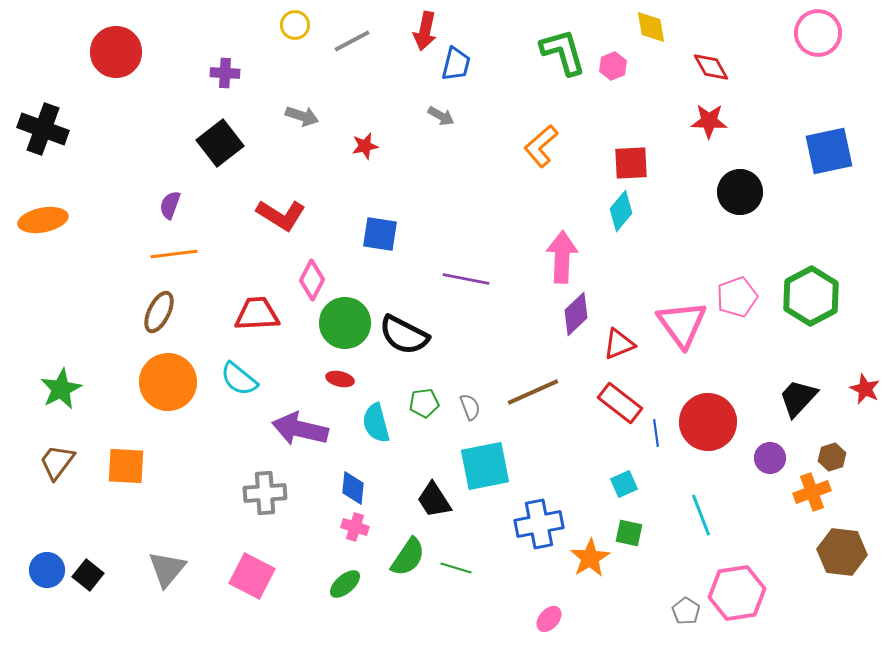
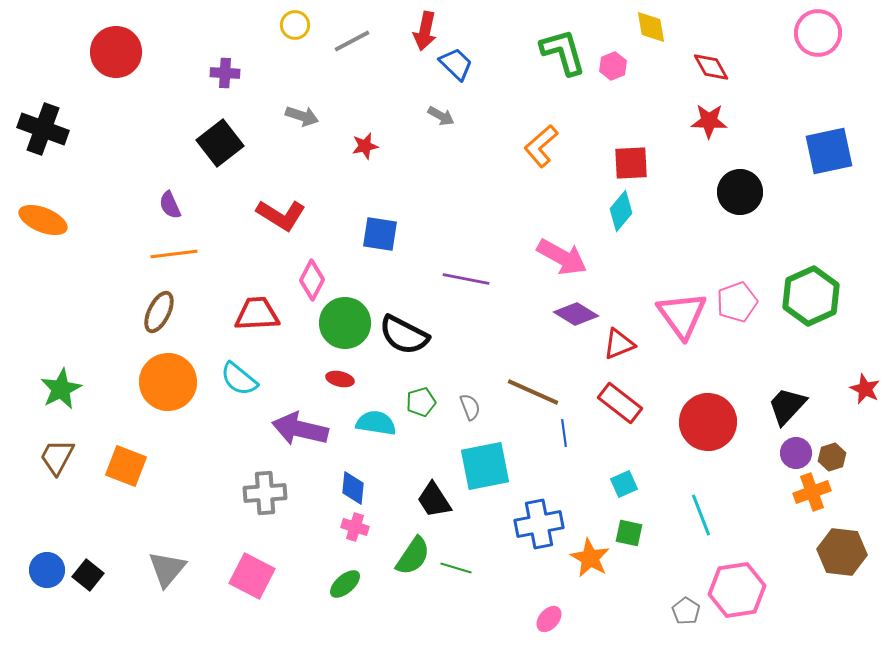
blue trapezoid at (456, 64): rotated 60 degrees counterclockwise
purple semicircle at (170, 205): rotated 44 degrees counterclockwise
orange ellipse at (43, 220): rotated 33 degrees clockwise
pink arrow at (562, 257): rotated 117 degrees clockwise
green hexagon at (811, 296): rotated 4 degrees clockwise
pink pentagon at (737, 297): moved 5 px down
purple diamond at (576, 314): rotated 75 degrees clockwise
pink triangle at (682, 324): moved 9 px up
brown line at (533, 392): rotated 48 degrees clockwise
black trapezoid at (798, 398): moved 11 px left, 8 px down
green pentagon at (424, 403): moved 3 px left, 1 px up; rotated 8 degrees counterclockwise
cyan semicircle at (376, 423): rotated 114 degrees clockwise
blue line at (656, 433): moved 92 px left
purple circle at (770, 458): moved 26 px right, 5 px up
brown trapezoid at (57, 462): moved 5 px up; rotated 9 degrees counterclockwise
orange square at (126, 466): rotated 18 degrees clockwise
green semicircle at (408, 557): moved 5 px right, 1 px up
orange star at (590, 558): rotated 12 degrees counterclockwise
pink hexagon at (737, 593): moved 3 px up
